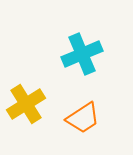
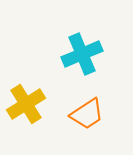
orange trapezoid: moved 4 px right, 4 px up
